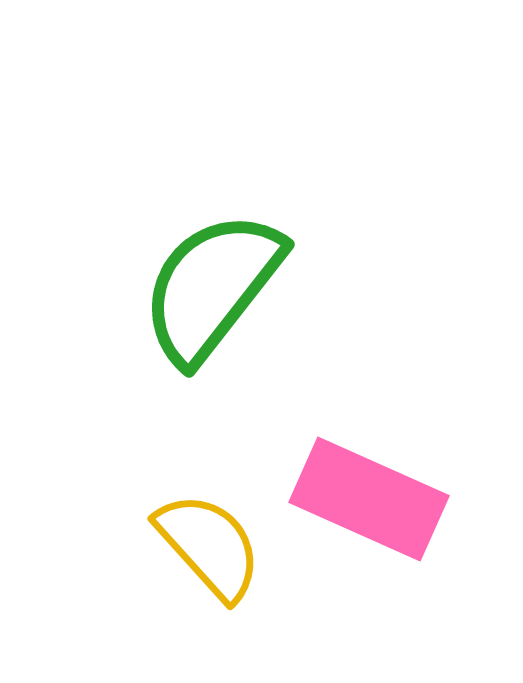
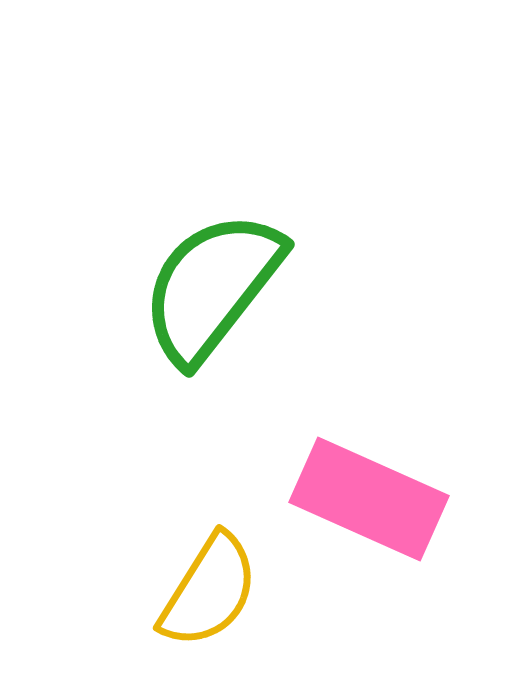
yellow semicircle: moved 45 px down; rotated 74 degrees clockwise
